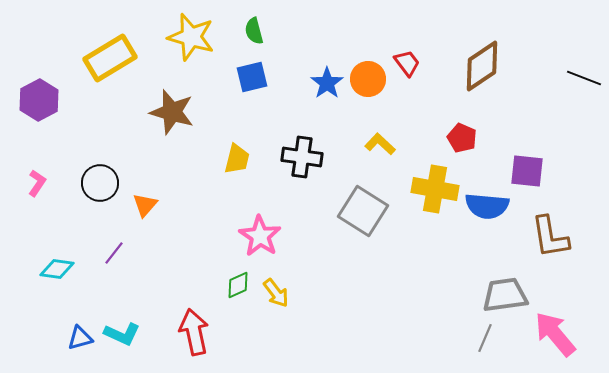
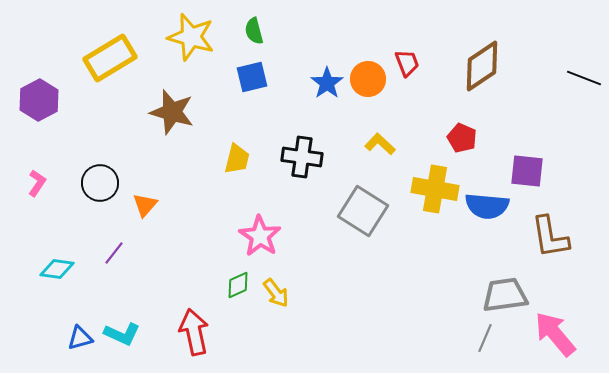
red trapezoid: rotated 16 degrees clockwise
